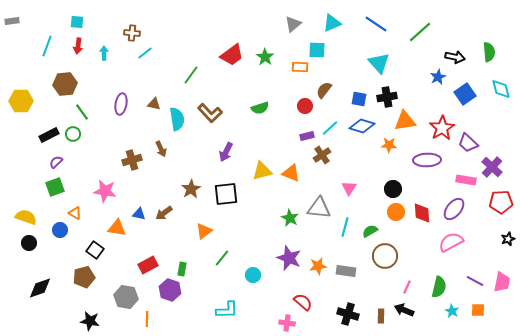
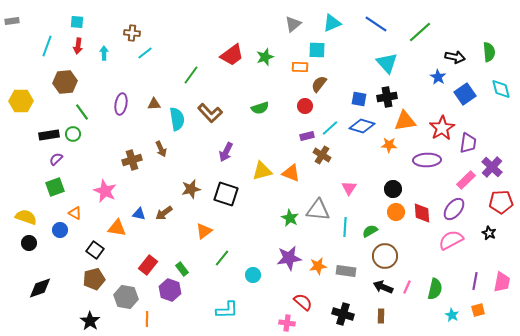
green star at (265, 57): rotated 18 degrees clockwise
cyan triangle at (379, 63): moved 8 px right
blue star at (438, 77): rotated 14 degrees counterclockwise
brown hexagon at (65, 84): moved 2 px up
brown semicircle at (324, 90): moved 5 px left, 6 px up
brown triangle at (154, 104): rotated 16 degrees counterclockwise
black rectangle at (49, 135): rotated 18 degrees clockwise
purple trapezoid at (468, 143): rotated 125 degrees counterclockwise
brown cross at (322, 155): rotated 24 degrees counterclockwise
purple semicircle at (56, 162): moved 3 px up
pink rectangle at (466, 180): rotated 54 degrees counterclockwise
brown star at (191, 189): rotated 18 degrees clockwise
pink star at (105, 191): rotated 15 degrees clockwise
black square at (226, 194): rotated 25 degrees clockwise
gray triangle at (319, 208): moved 1 px left, 2 px down
cyan line at (345, 227): rotated 12 degrees counterclockwise
black star at (508, 239): moved 19 px left, 6 px up; rotated 24 degrees counterclockwise
pink semicircle at (451, 242): moved 2 px up
purple star at (289, 258): rotated 30 degrees counterclockwise
red rectangle at (148, 265): rotated 24 degrees counterclockwise
green rectangle at (182, 269): rotated 48 degrees counterclockwise
brown pentagon at (84, 277): moved 10 px right, 2 px down
purple line at (475, 281): rotated 72 degrees clockwise
green semicircle at (439, 287): moved 4 px left, 2 px down
black arrow at (404, 310): moved 21 px left, 23 px up
orange square at (478, 310): rotated 16 degrees counterclockwise
cyan star at (452, 311): moved 4 px down
black cross at (348, 314): moved 5 px left
black star at (90, 321): rotated 24 degrees clockwise
